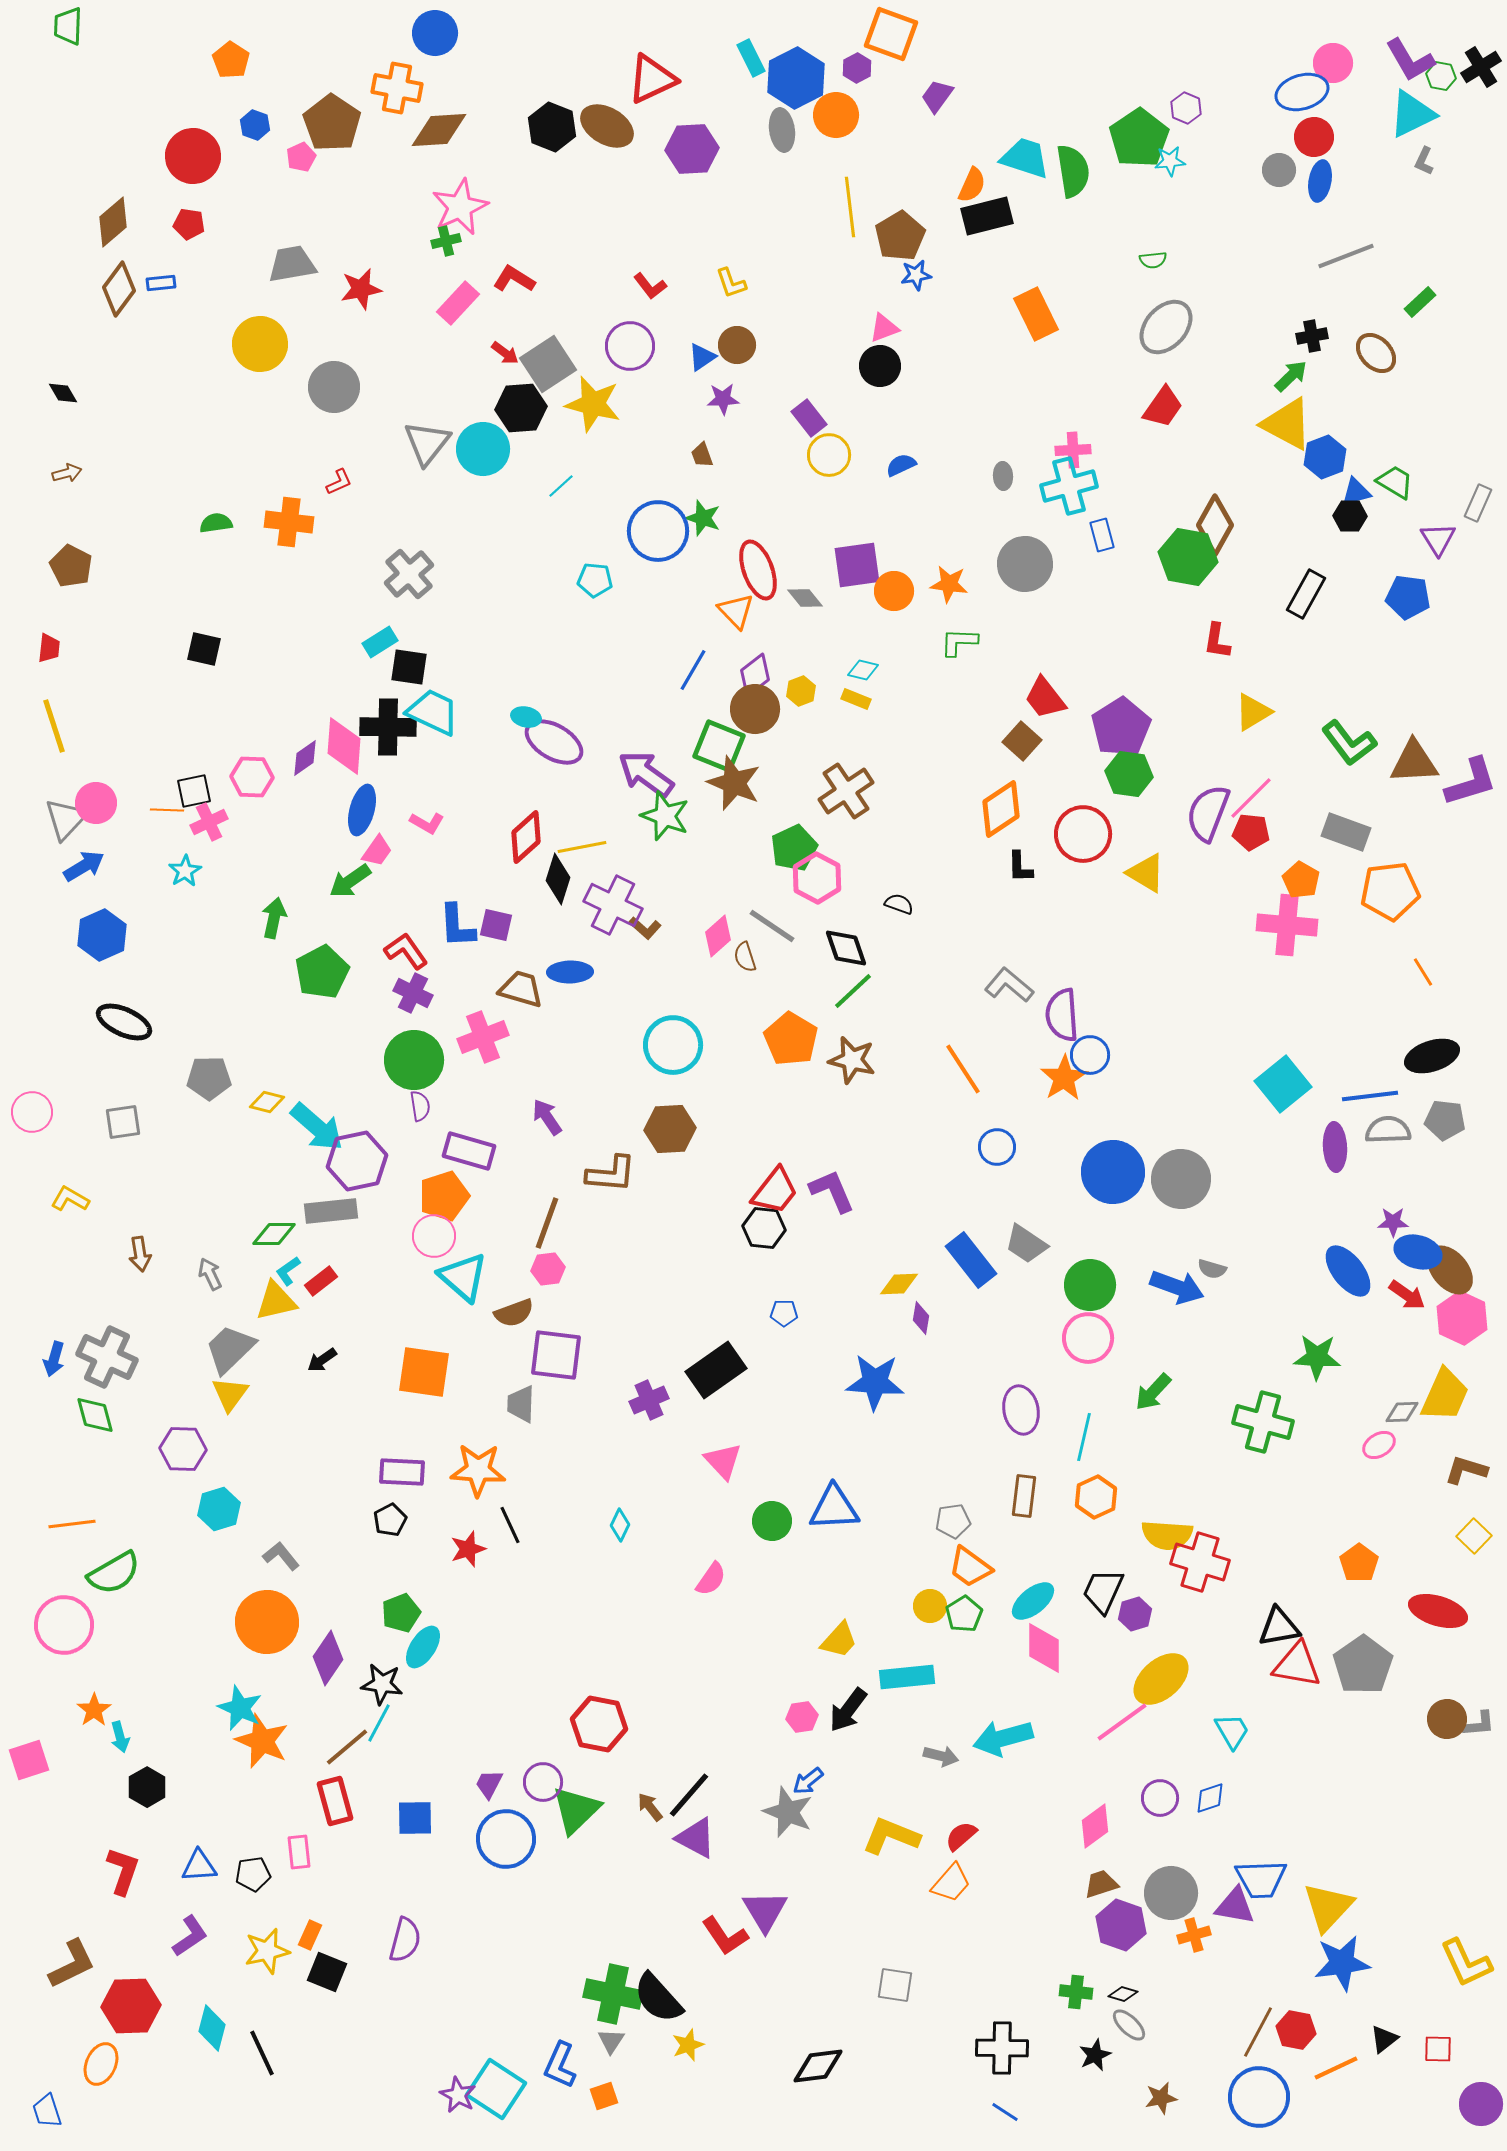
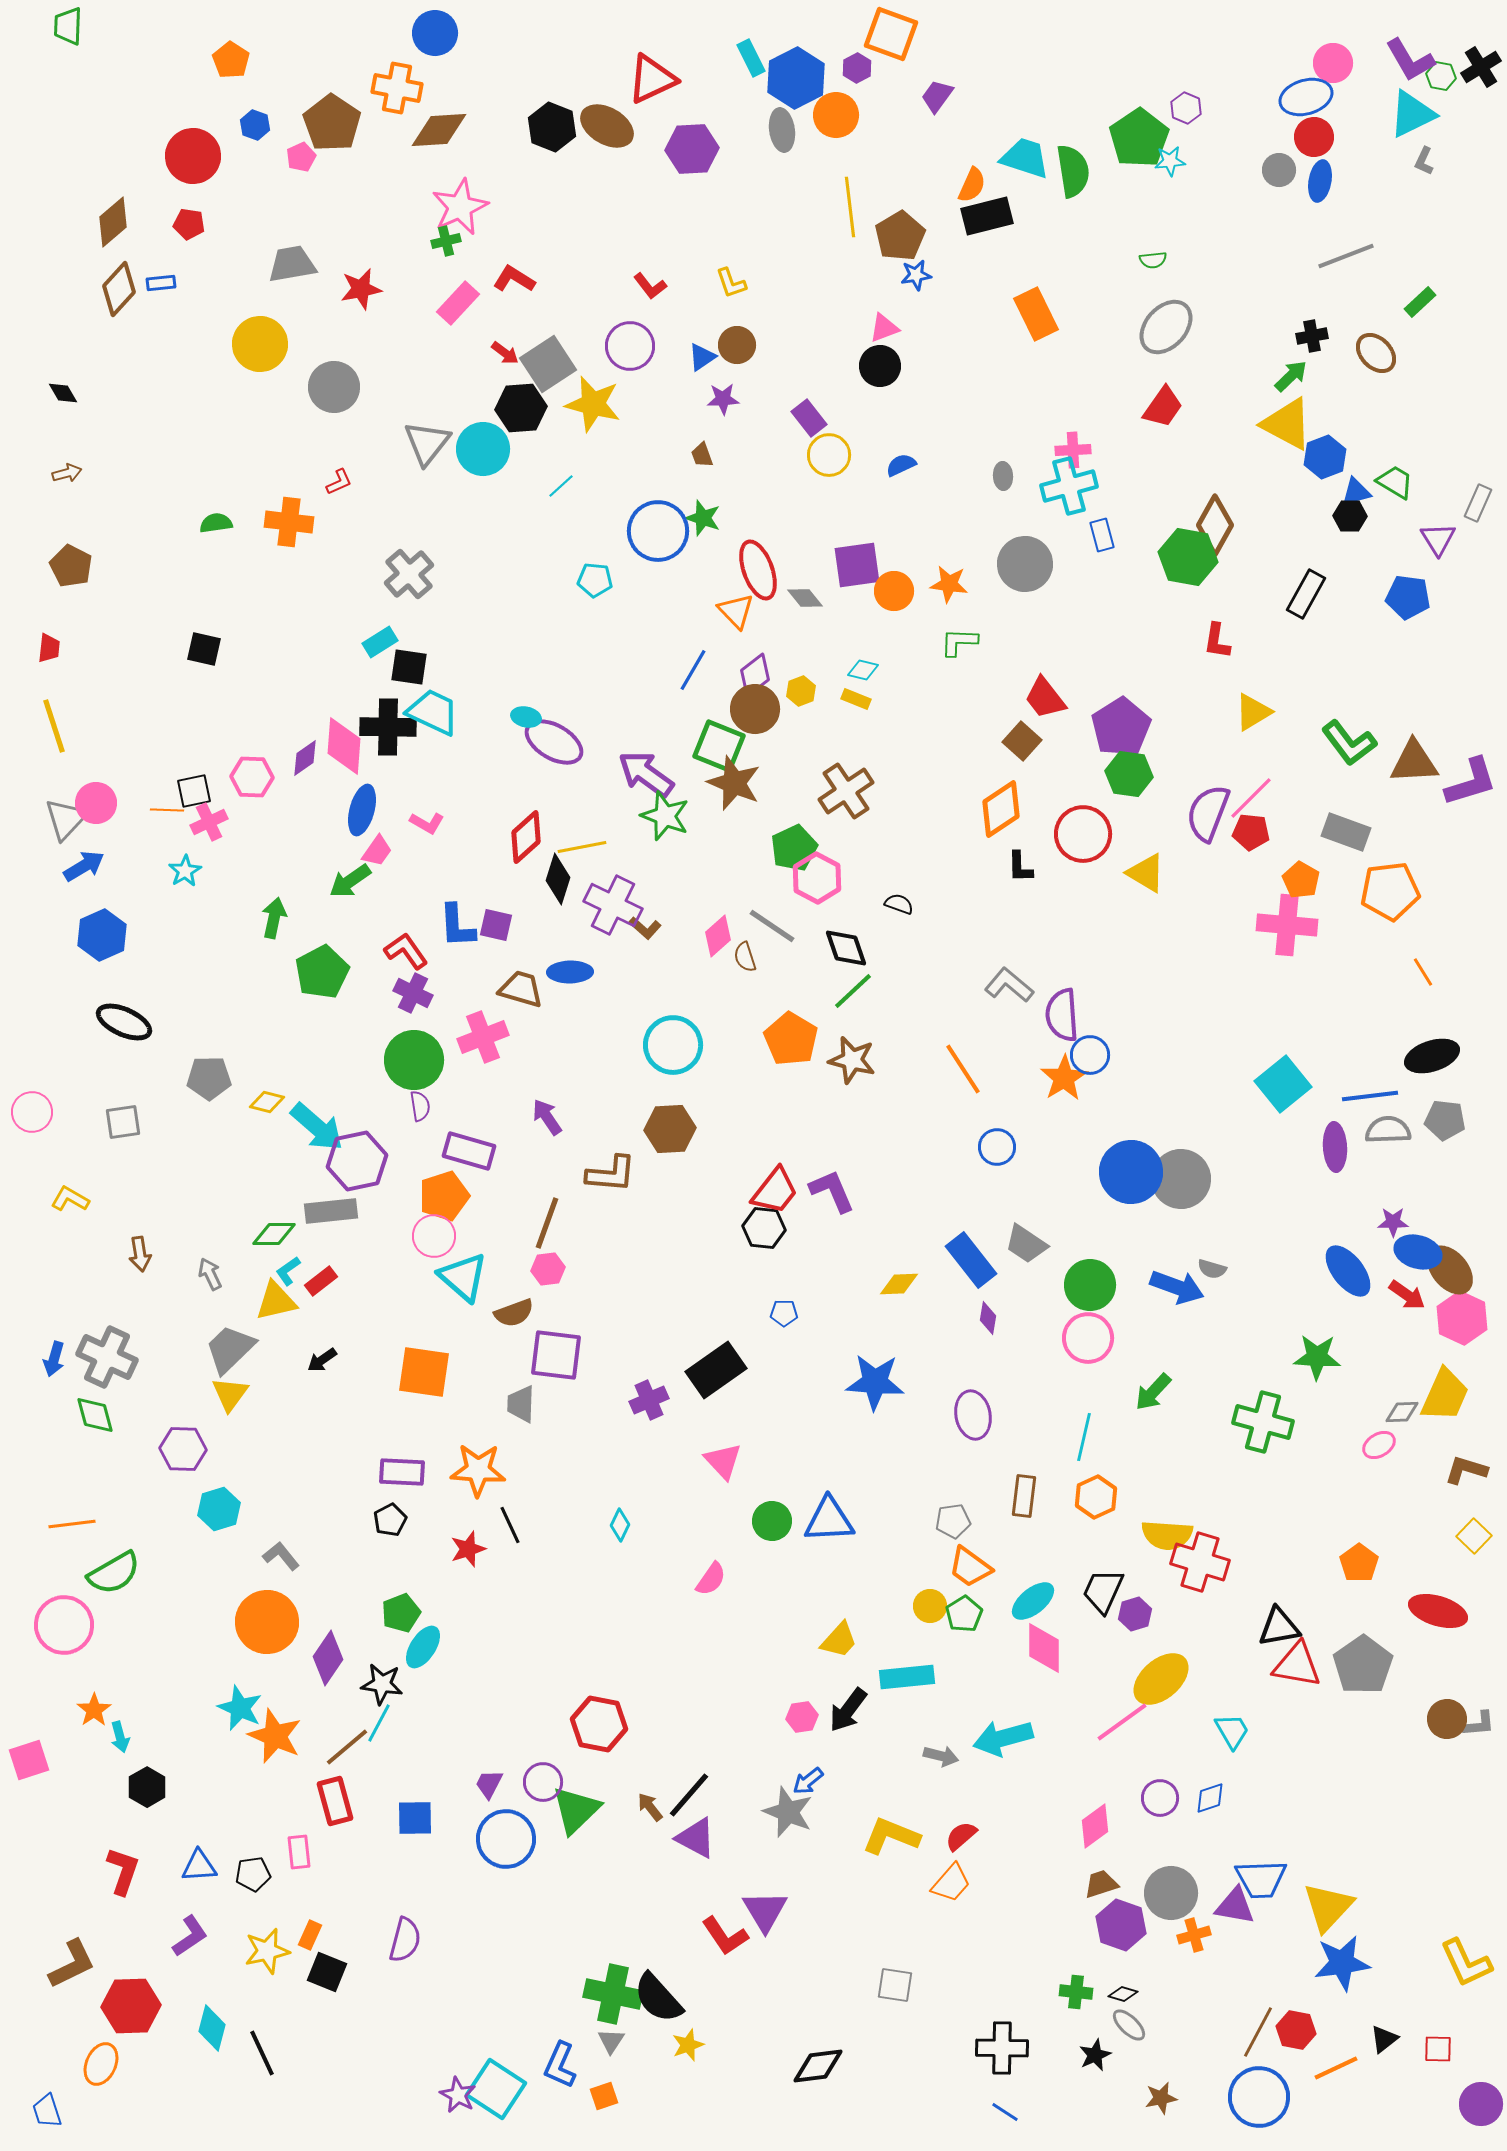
blue ellipse at (1302, 92): moved 4 px right, 5 px down
brown diamond at (119, 289): rotated 6 degrees clockwise
blue circle at (1113, 1172): moved 18 px right
purple diamond at (921, 1318): moved 67 px right
purple ellipse at (1021, 1410): moved 48 px left, 5 px down
blue triangle at (834, 1508): moved 5 px left, 12 px down
orange star at (262, 1741): moved 13 px right, 5 px up
